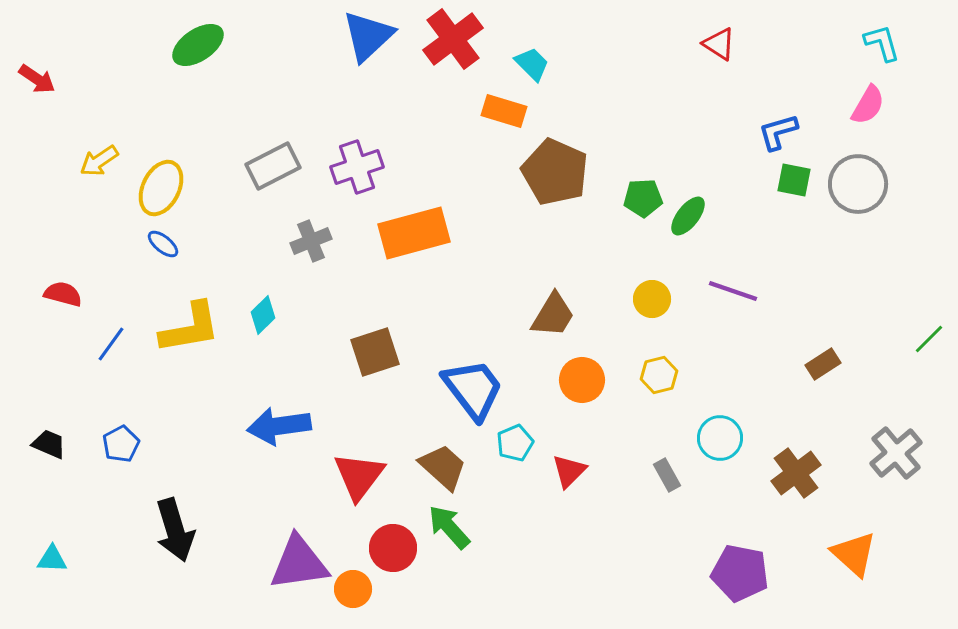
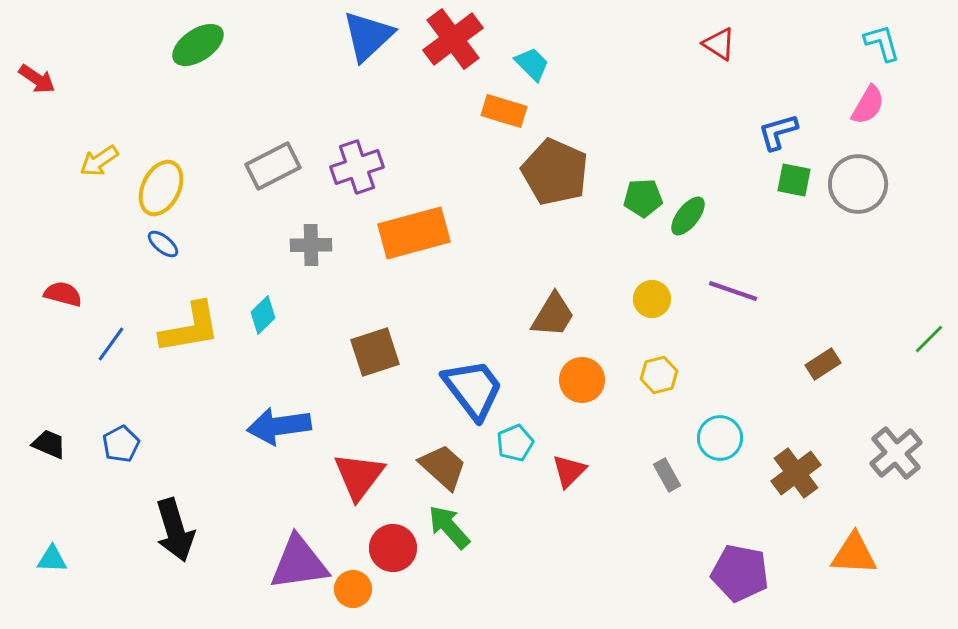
gray cross at (311, 241): moved 4 px down; rotated 21 degrees clockwise
orange triangle at (854, 554): rotated 39 degrees counterclockwise
